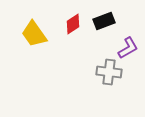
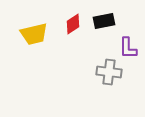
black rectangle: rotated 10 degrees clockwise
yellow trapezoid: rotated 68 degrees counterclockwise
purple L-shape: rotated 120 degrees clockwise
